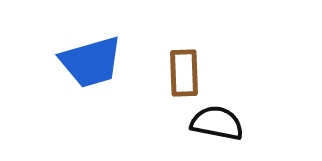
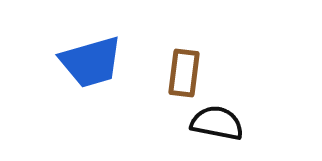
brown rectangle: rotated 9 degrees clockwise
